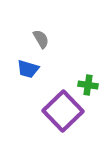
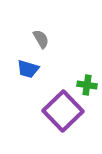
green cross: moved 1 px left
